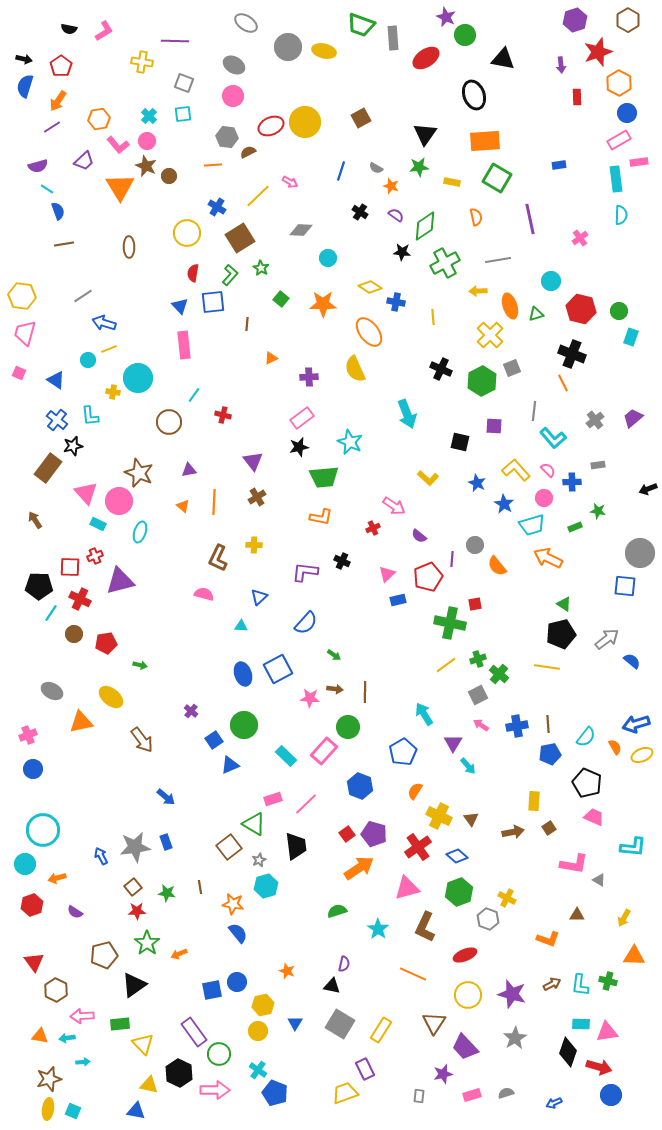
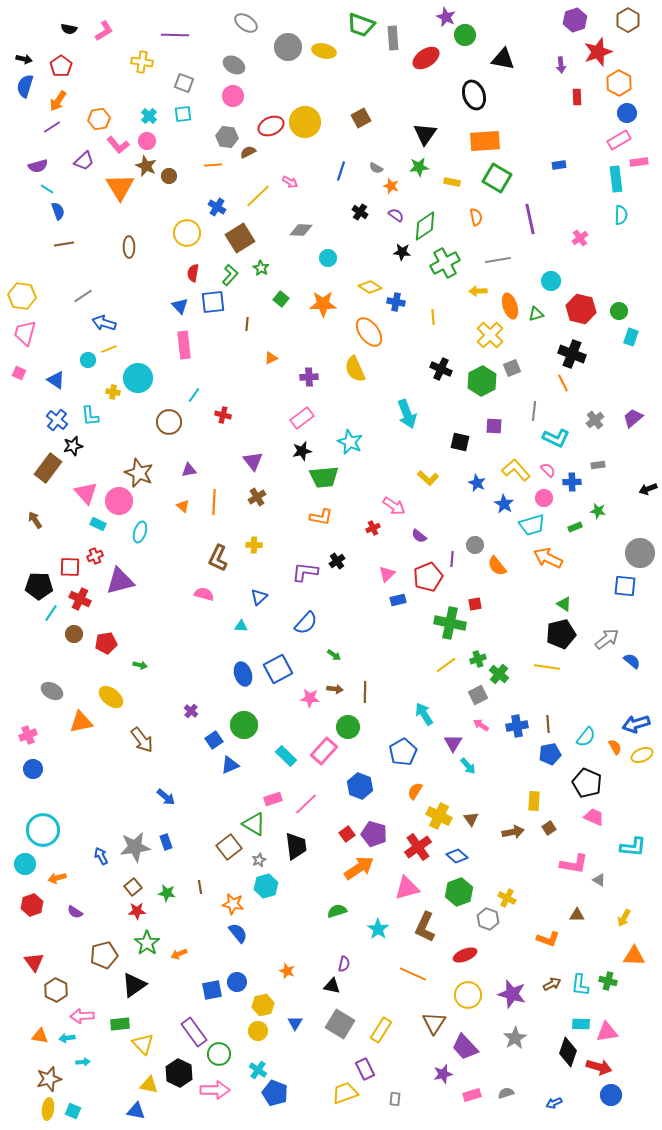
purple line at (175, 41): moved 6 px up
cyan L-shape at (553, 438): moved 3 px right; rotated 24 degrees counterclockwise
black star at (299, 447): moved 3 px right, 4 px down
black cross at (342, 561): moved 5 px left; rotated 28 degrees clockwise
gray rectangle at (419, 1096): moved 24 px left, 3 px down
